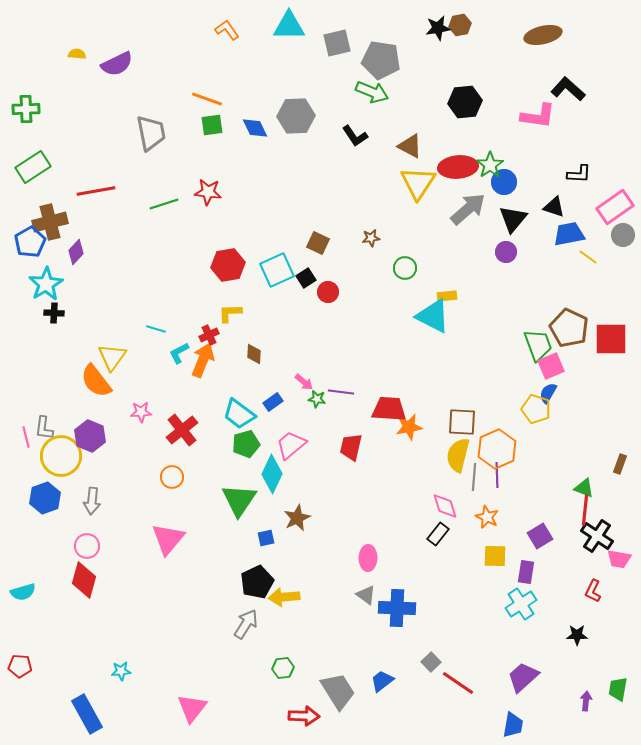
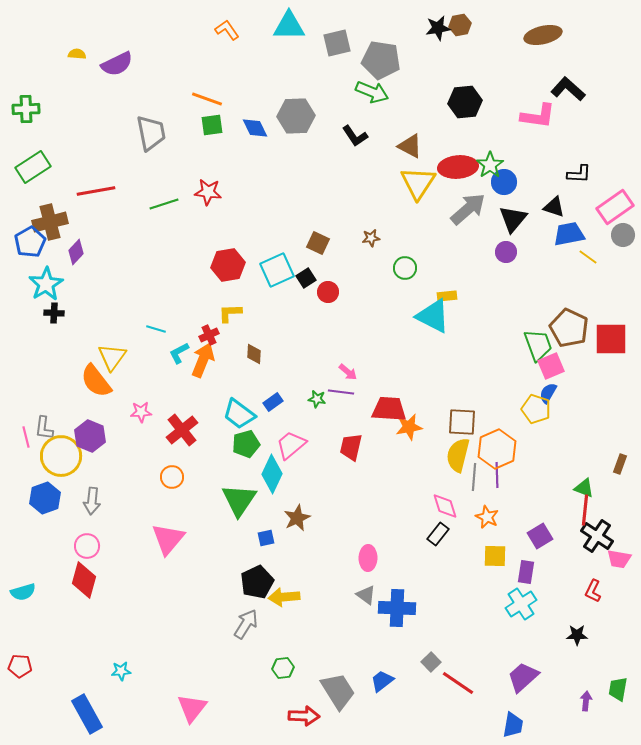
pink arrow at (304, 382): moved 44 px right, 10 px up
